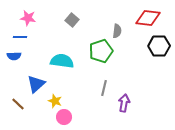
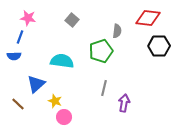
blue line: rotated 72 degrees counterclockwise
